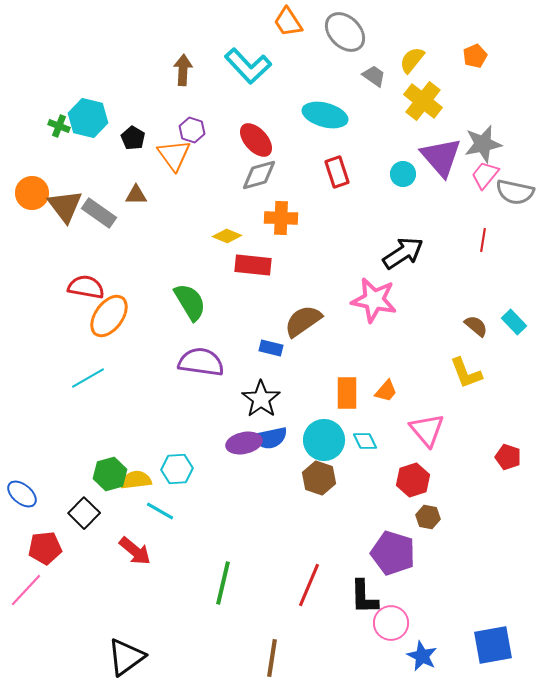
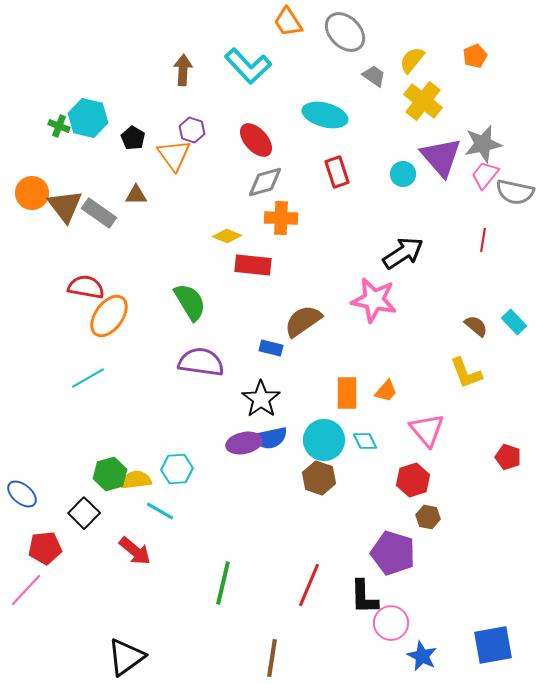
gray diamond at (259, 175): moved 6 px right, 7 px down
